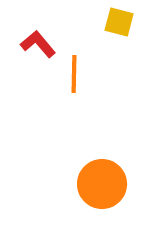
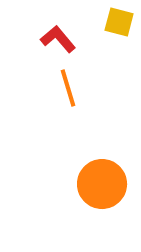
red L-shape: moved 20 px right, 5 px up
orange line: moved 6 px left, 14 px down; rotated 18 degrees counterclockwise
